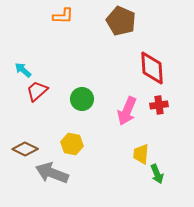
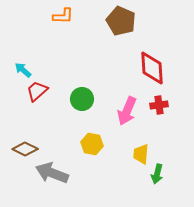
yellow hexagon: moved 20 px right
green arrow: rotated 36 degrees clockwise
